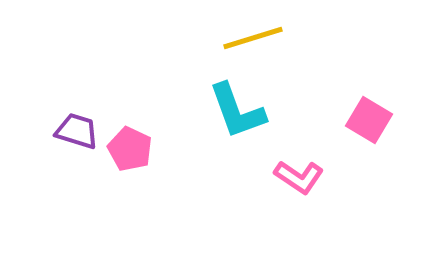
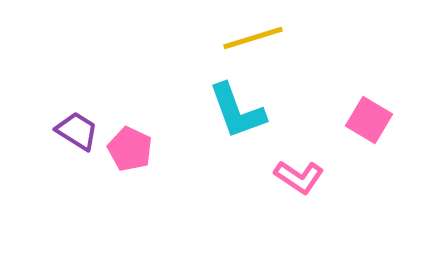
purple trapezoid: rotated 15 degrees clockwise
